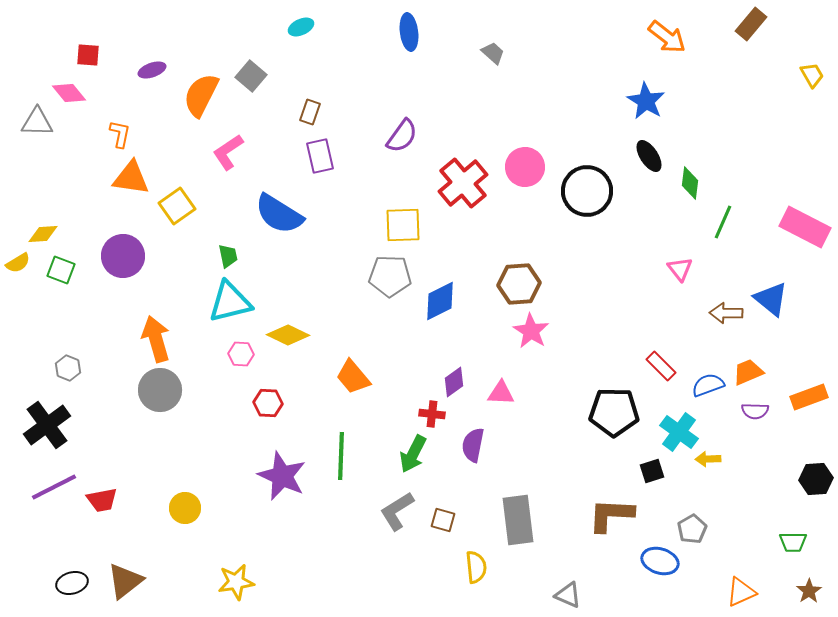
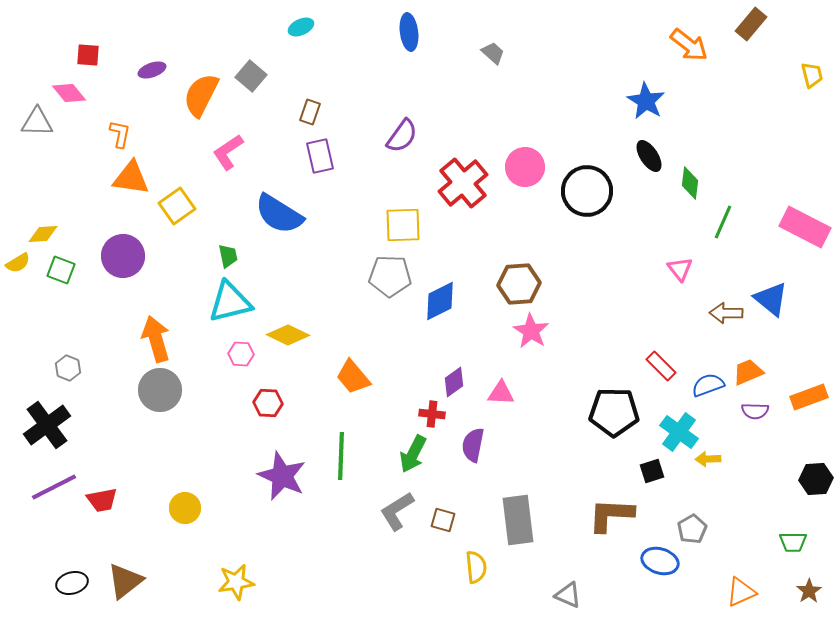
orange arrow at (667, 37): moved 22 px right, 8 px down
yellow trapezoid at (812, 75): rotated 16 degrees clockwise
